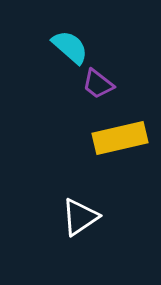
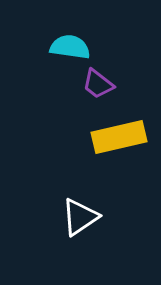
cyan semicircle: rotated 33 degrees counterclockwise
yellow rectangle: moved 1 px left, 1 px up
